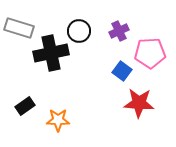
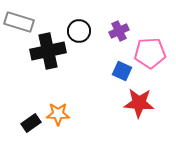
gray rectangle: moved 6 px up
black cross: moved 3 px left, 2 px up
blue square: rotated 12 degrees counterclockwise
black rectangle: moved 6 px right, 17 px down
orange star: moved 6 px up
